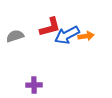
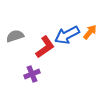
red L-shape: moved 5 px left, 20 px down; rotated 20 degrees counterclockwise
orange arrow: moved 4 px right, 4 px up; rotated 42 degrees counterclockwise
purple cross: moved 2 px left, 11 px up; rotated 21 degrees counterclockwise
